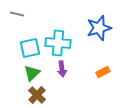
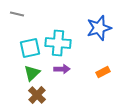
purple arrow: rotated 84 degrees counterclockwise
